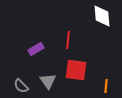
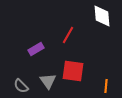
red line: moved 5 px up; rotated 24 degrees clockwise
red square: moved 3 px left, 1 px down
